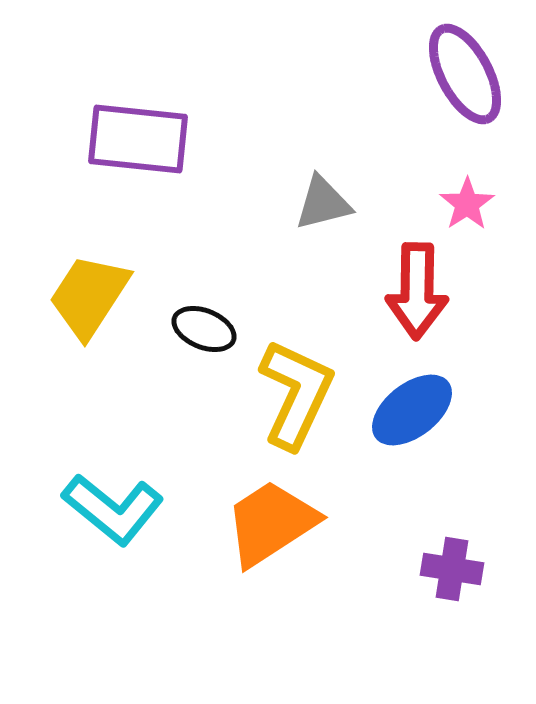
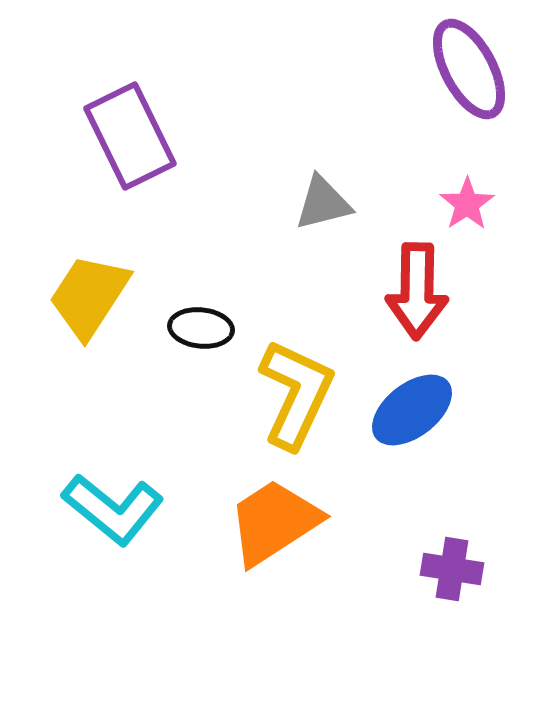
purple ellipse: moved 4 px right, 5 px up
purple rectangle: moved 8 px left, 3 px up; rotated 58 degrees clockwise
black ellipse: moved 3 px left, 1 px up; rotated 16 degrees counterclockwise
orange trapezoid: moved 3 px right, 1 px up
